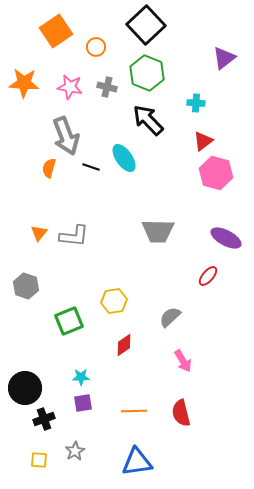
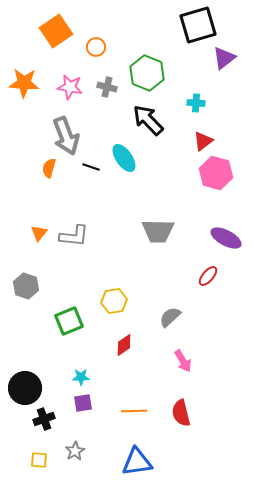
black square: moved 52 px right; rotated 27 degrees clockwise
